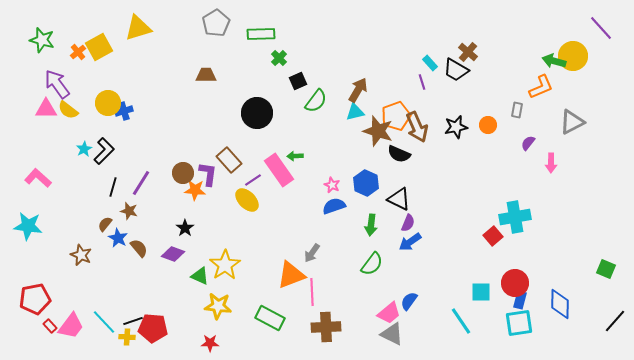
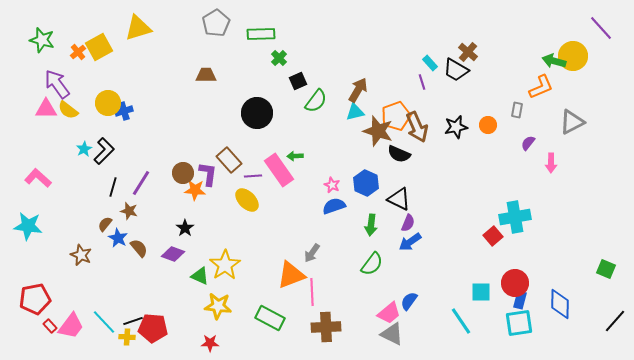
purple line at (253, 180): moved 4 px up; rotated 30 degrees clockwise
